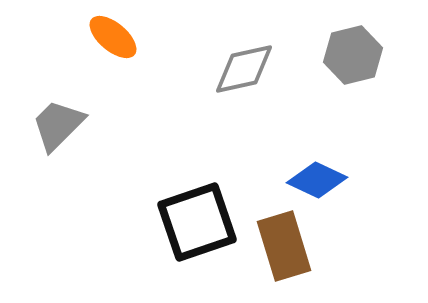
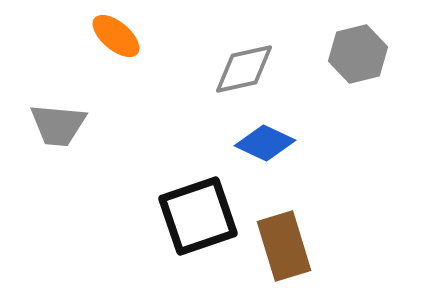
orange ellipse: moved 3 px right, 1 px up
gray hexagon: moved 5 px right, 1 px up
gray trapezoid: rotated 130 degrees counterclockwise
blue diamond: moved 52 px left, 37 px up
black square: moved 1 px right, 6 px up
